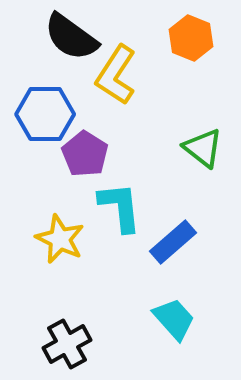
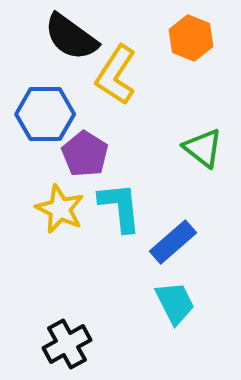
yellow star: moved 30 px up
cyan trapezoid: moved 1 px right, 16 px up; rotated 15 degrees clockwise
